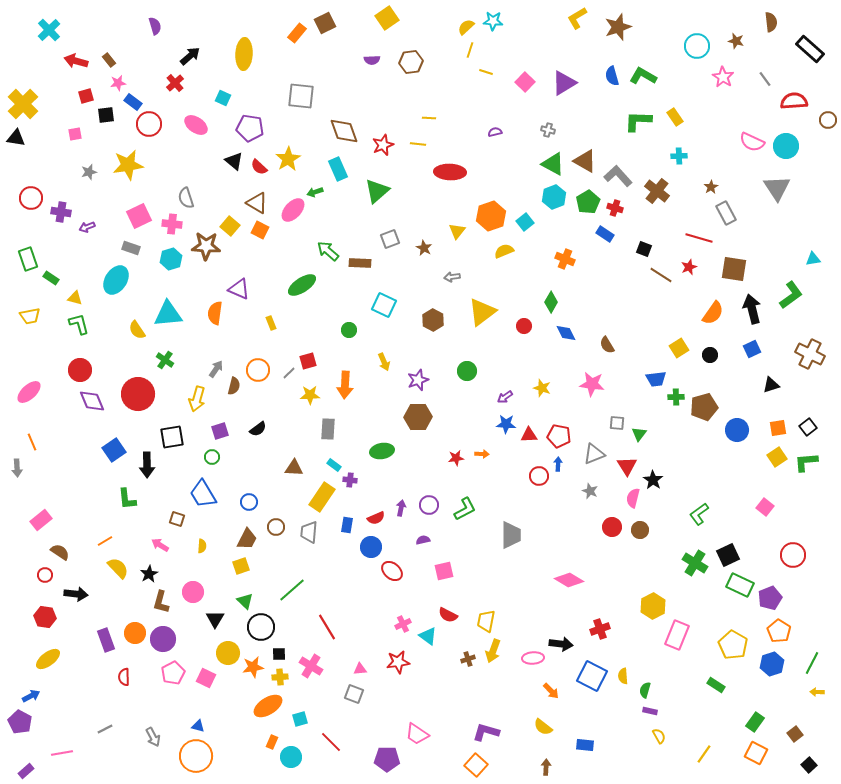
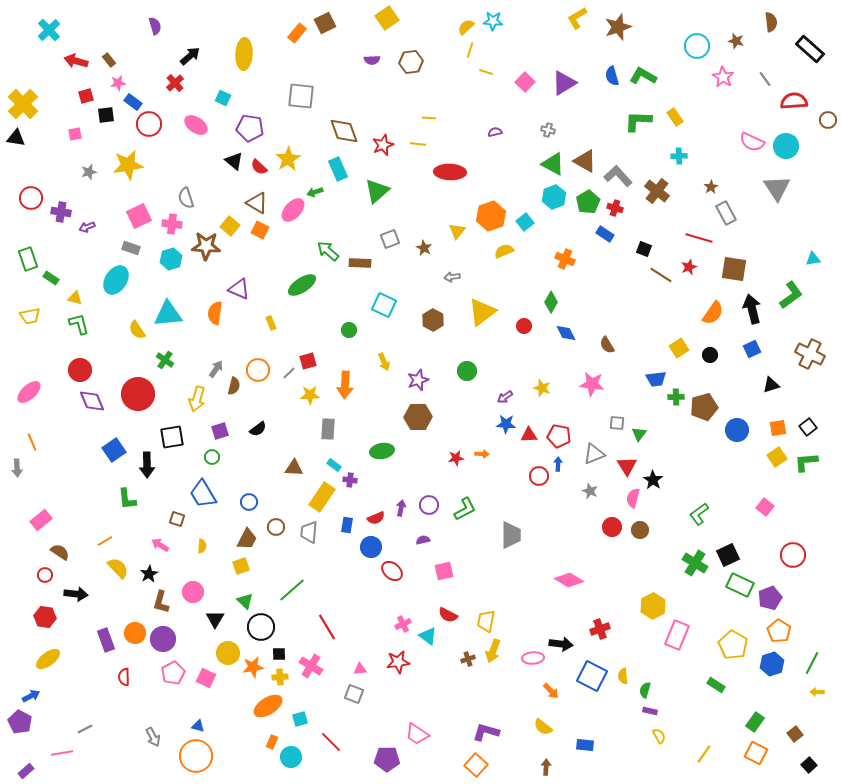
gray line at (105, 729): moved 20 px left
